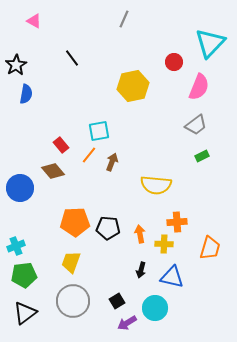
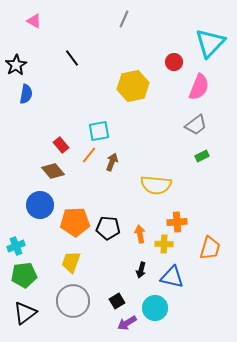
blue circle: moved 20 px right, 17 px down
